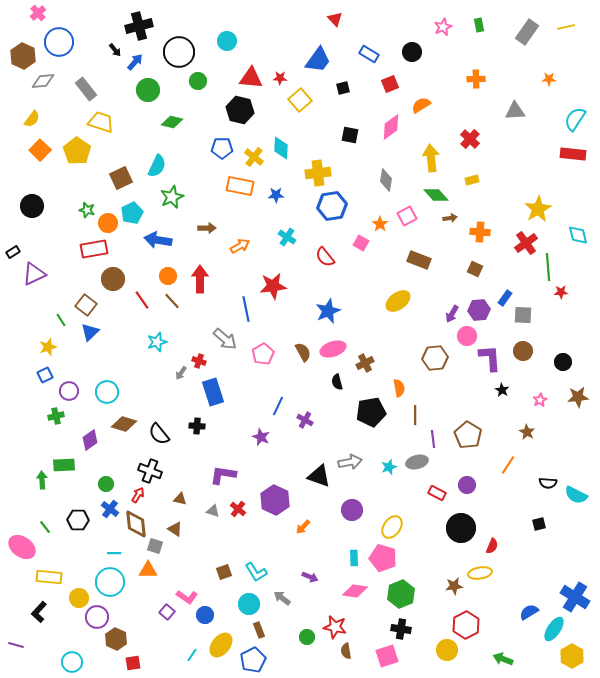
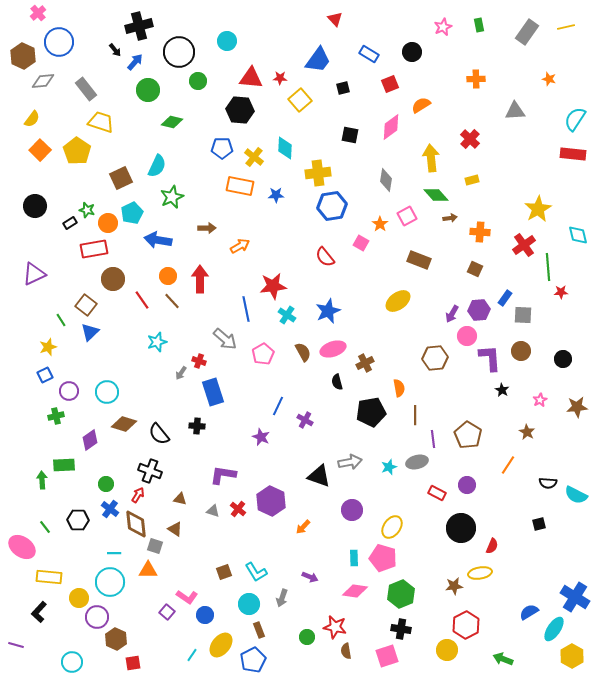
orange star at (549, 79): rotated 16 degrees clockwise
black hexagon at (240, 110): rotated 8 degrees counterclockwise
cyan diamond at (281, 148): moved 4 px right
black circle at (32, 206): moved 3 px right
cyan cross at (287, 237): moved 78 px down
red cross at (526, 243): moved 2 px left, 2 px down
black rectangle at (13, 252): moved 57 px right, 29 px up
brown circle at (523, 351): moved 2 px left
black circle at (563, 362): moved 3 px up
brown star at (578, 397): moved 1 px left, 10 px down
purple hexagon at (275, 500): moved 4 px left, 1 px down
gray arrow at (282, 598): rotated 108 degrees counterclockwise
